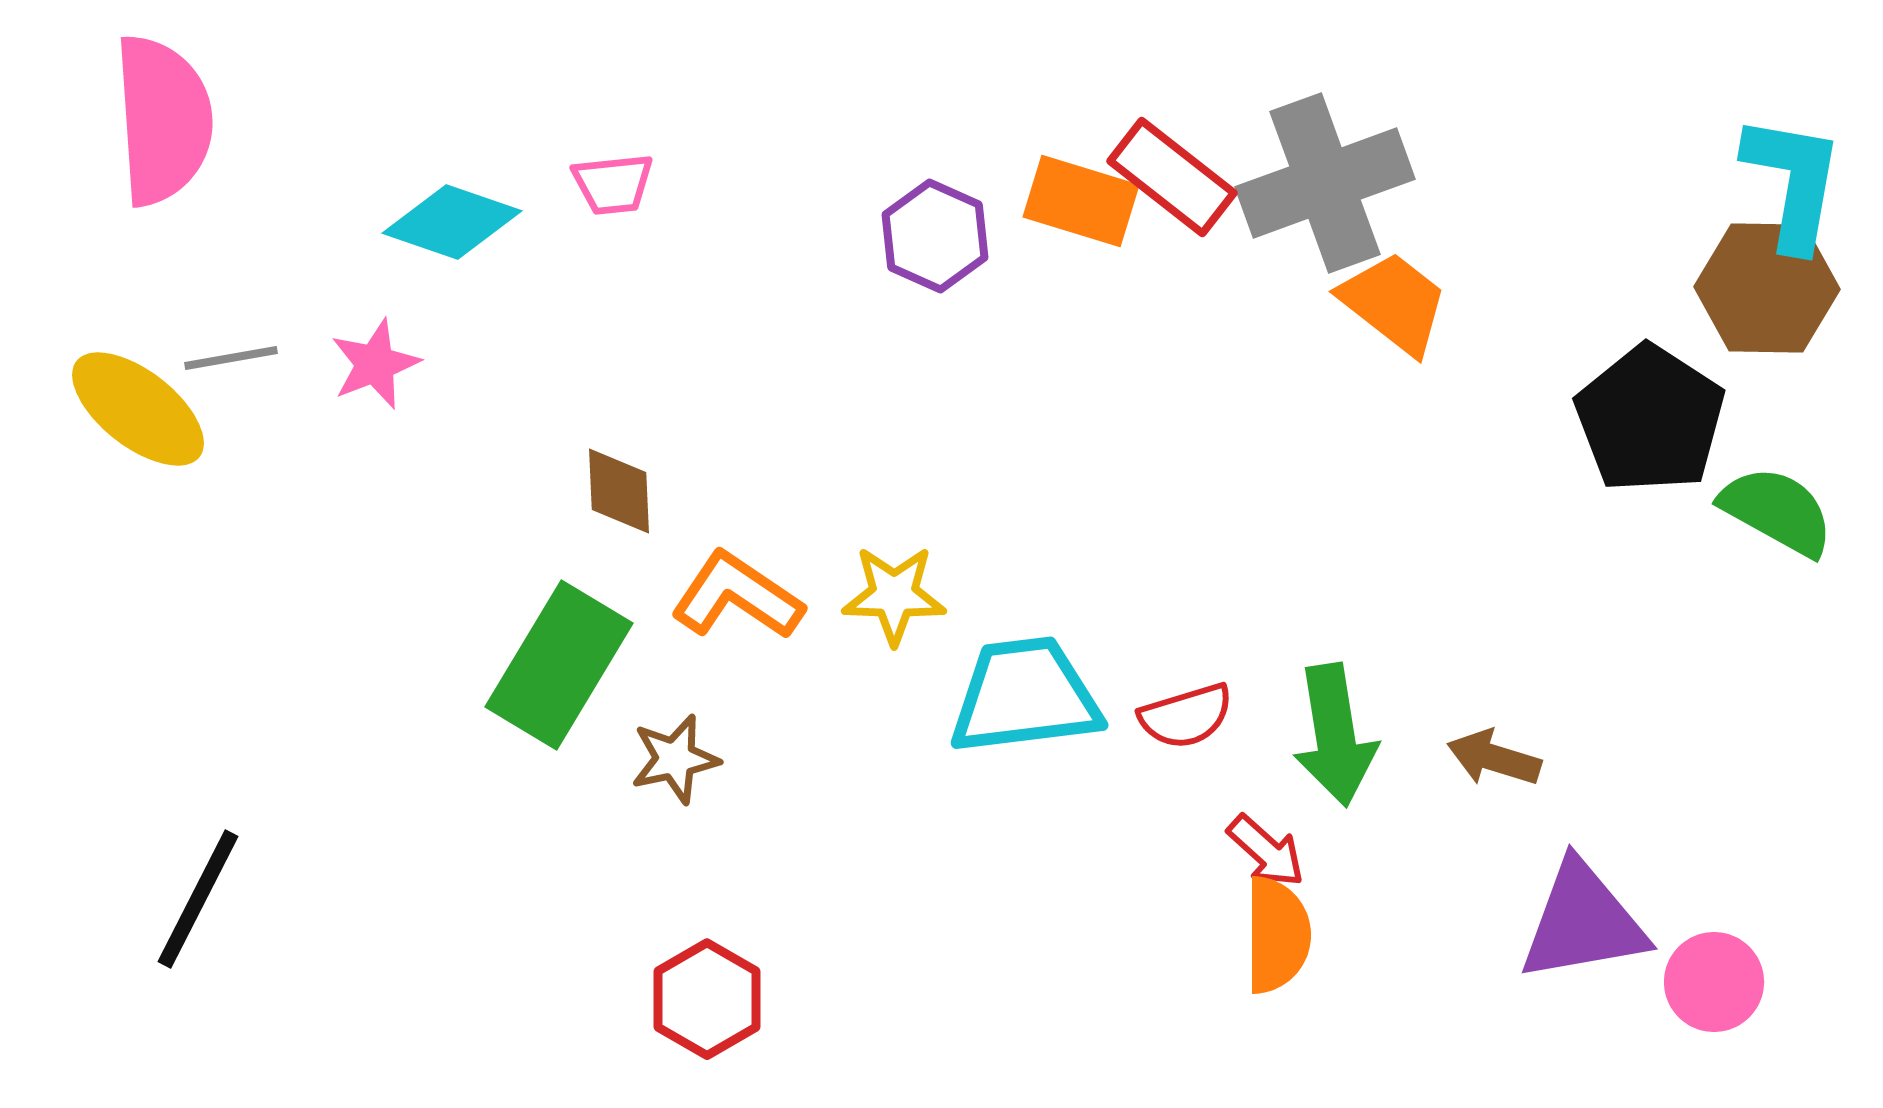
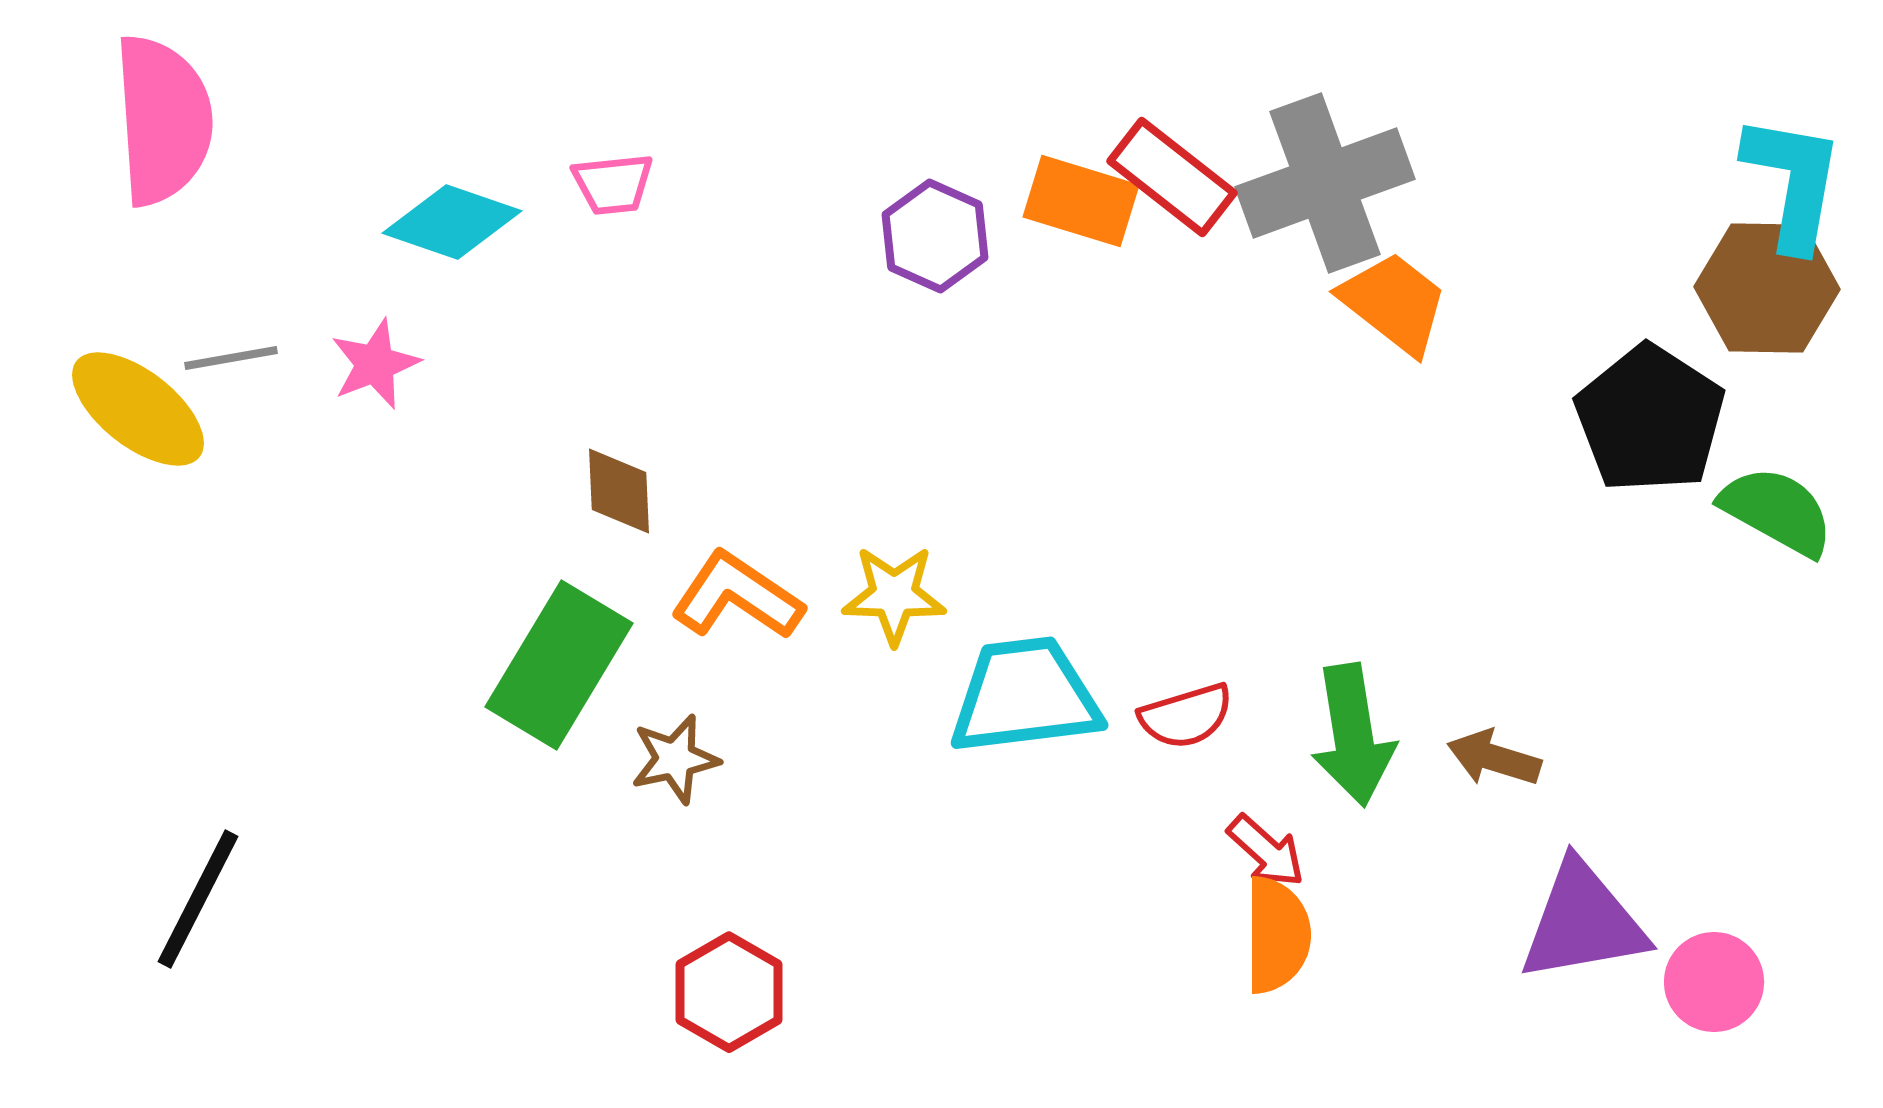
green arrow: moved 18 px right
red hexagon: moved 22 px right, 7 px up
